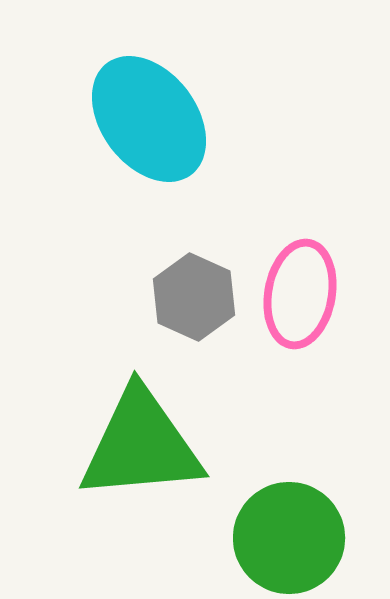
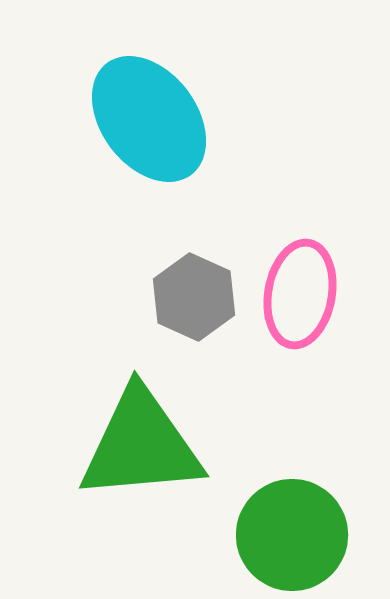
green circle: moved 3 px right, 3 px up
